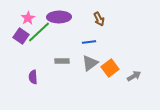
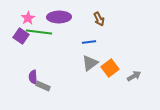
green line: rotated 50 degrees clockwise
gray rectangle: moved 19 px left, 25 px down; rotated 24 degrees clockwise
